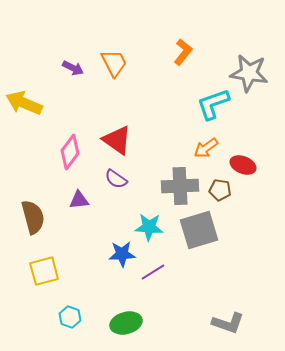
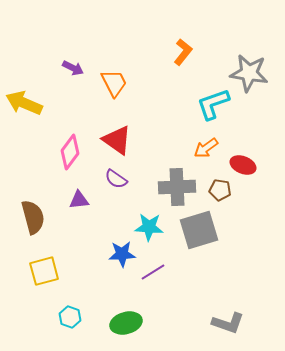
orange trapezoid: moved 20 px down
gray cross: moved 3 px left, 1 px down
